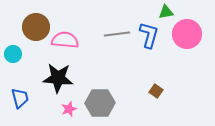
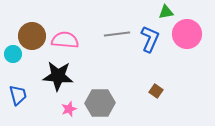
brown circle: moved 4 px left, 9 px down
blue L-shape: moved 1 px right, 4 px down; rotated 8 degrees clockwise
black star: moved 2 px up
blue trapezoid: moved 2 px left, 3 px up
